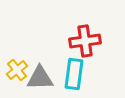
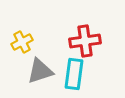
yellow cross: moved 5 px right, 28 px up; rotated 10 degrees clockwise
gray triangle: moved 7 px up; rotated 16 degrees counterclockwise
